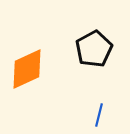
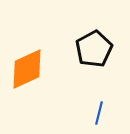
blue line: moved 2 px up
